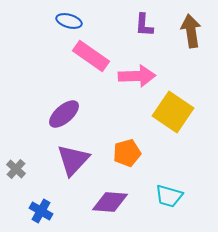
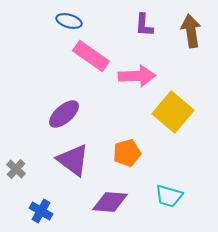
yellow square: rotated 6 degrees clockwise
purple triangle: rotated 36 degrees counterclockwise
